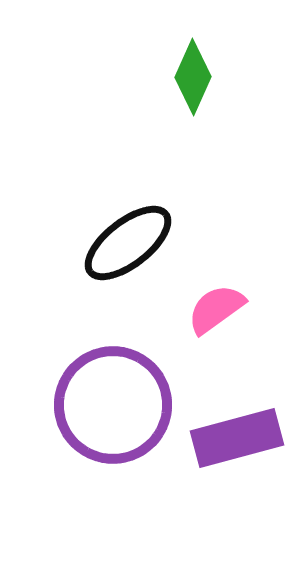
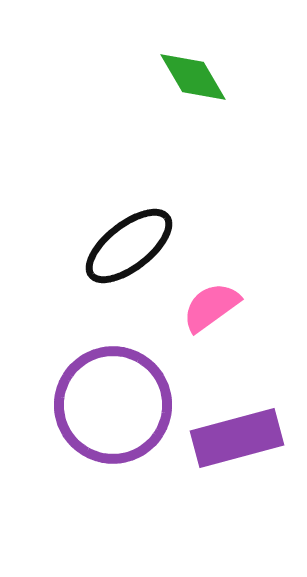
green diamond: rotated 54 degrees counterclockwise
black ellipse: moved 1 px right, 3 px down
pink semicircle: moved 5 px left, 2 px up
